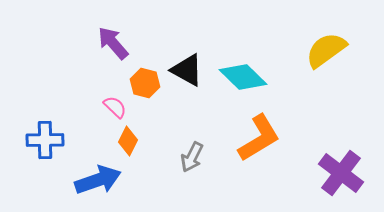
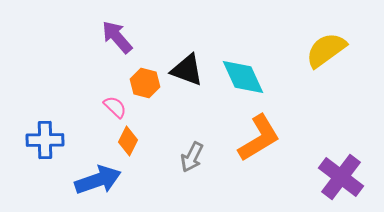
purple arrow: moved 4 px right, 6 px up
black triangle: rotated 9 degrees counterclockwise
cyan diamond: rotated 21 degrees clockwise
purple cross: moved 4 px down
